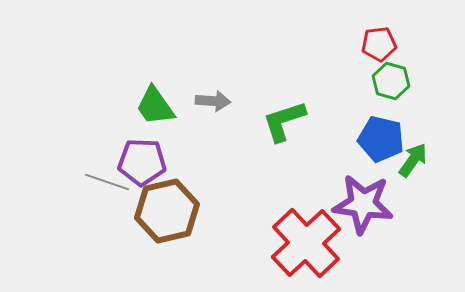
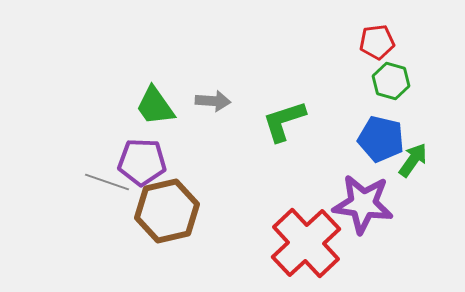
red pentagon: moved 2 px left, 2 px up
